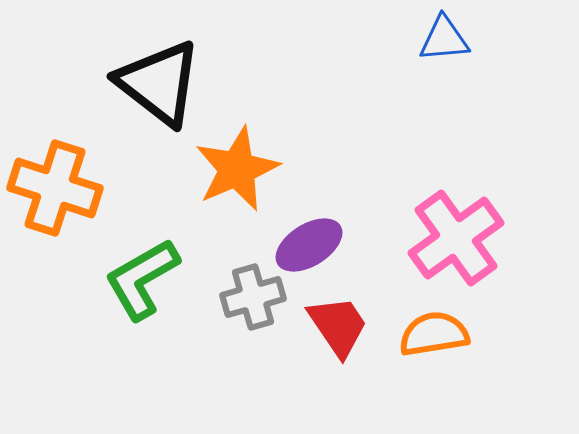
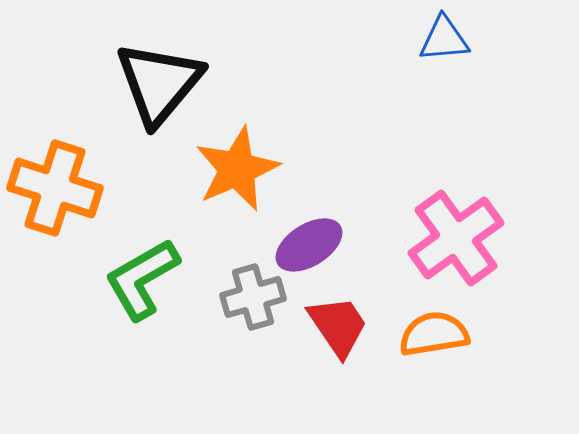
black triangle: rotated 32 degrees clockwise
